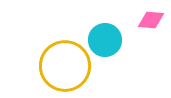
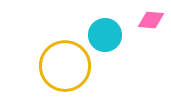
cyan circle: moved 5 px up
